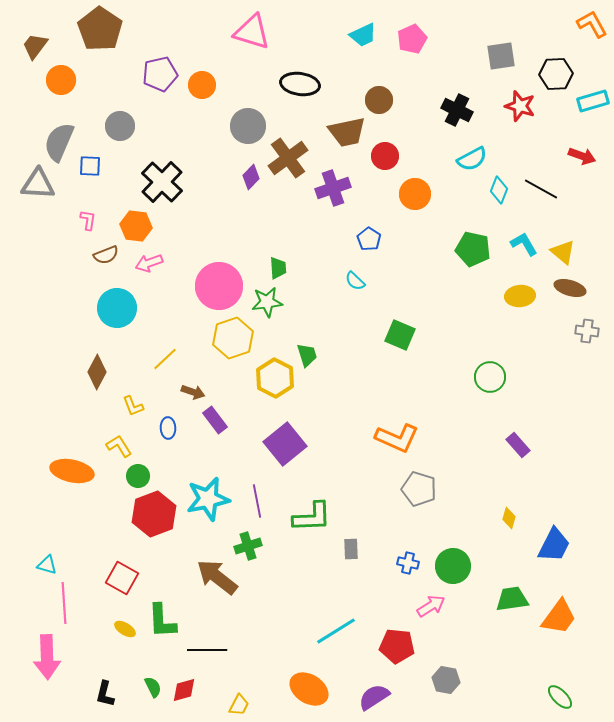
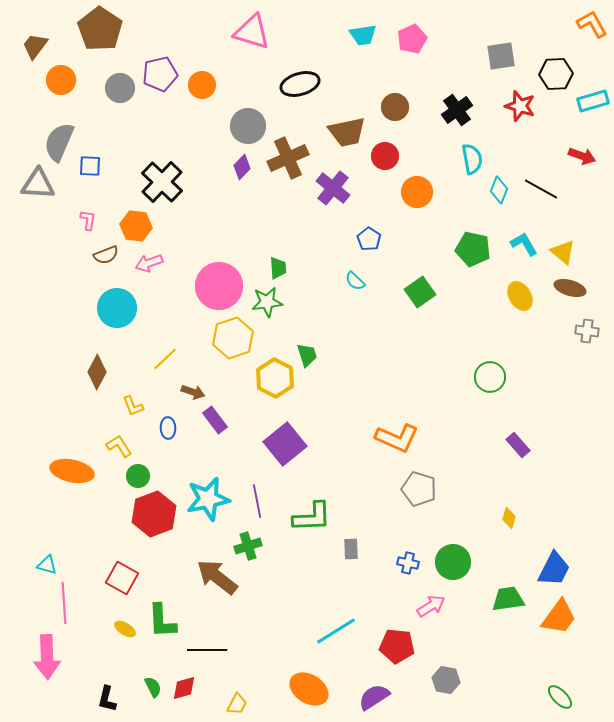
cyan trapezoid at (363, 35): rotated 16 degrees clockwise
black ellipse at (300, 84): rotated 24 degrees counterclockwise
brown circle at (379, 100): moved 16 px right, 7 px down
black cross at (457, 110): rotated 28 degrees clockwise
gray circle at (120, 126): moved 38 px up
brown cross at (288, 158): rotated 12 degrees clockwise
cyan semicircle at (472, 159): rotated 72 degrees counterclockwise
purple diamond at (251, 177): moved 9 px left, 10 px up
purple cross at (333, 188): rotated 32 degrees counterclockwise
orange circle at (415, 194): moved 2 px right, 2 px up
yellow ellipse at (520, 296): rotated 64 degrees clockwise
green square at (400, 335): moved 20 px right, 43 px up; rotated 32 degrees clockwise
blue trapezoid at (554, 545): moved 24 px down
green circle at (453, 566): moved 4 px up
green trapezoid at (512, 599): moved 4 px left
red diamond at (184, 690): moved 2 px up
black L-shape at (105, 694): moved 2 px right, 5 px down
yellow trapezoid at (239, 705): moved 2 px left, 1 px up
